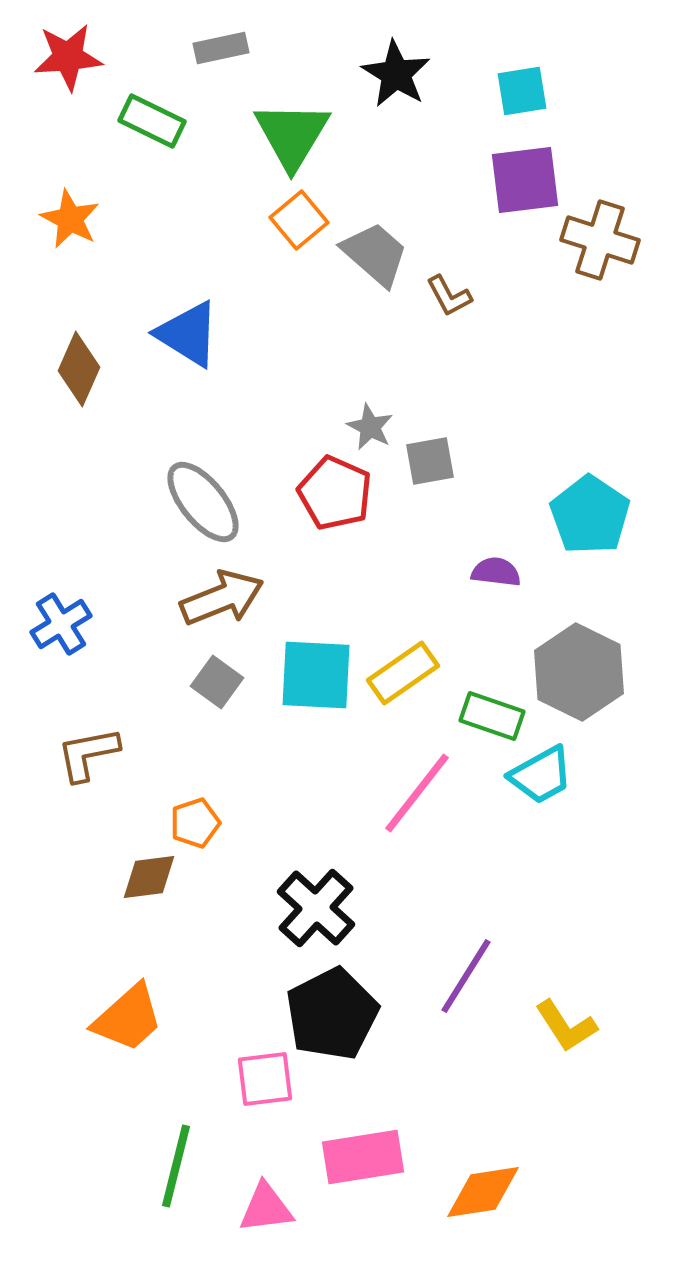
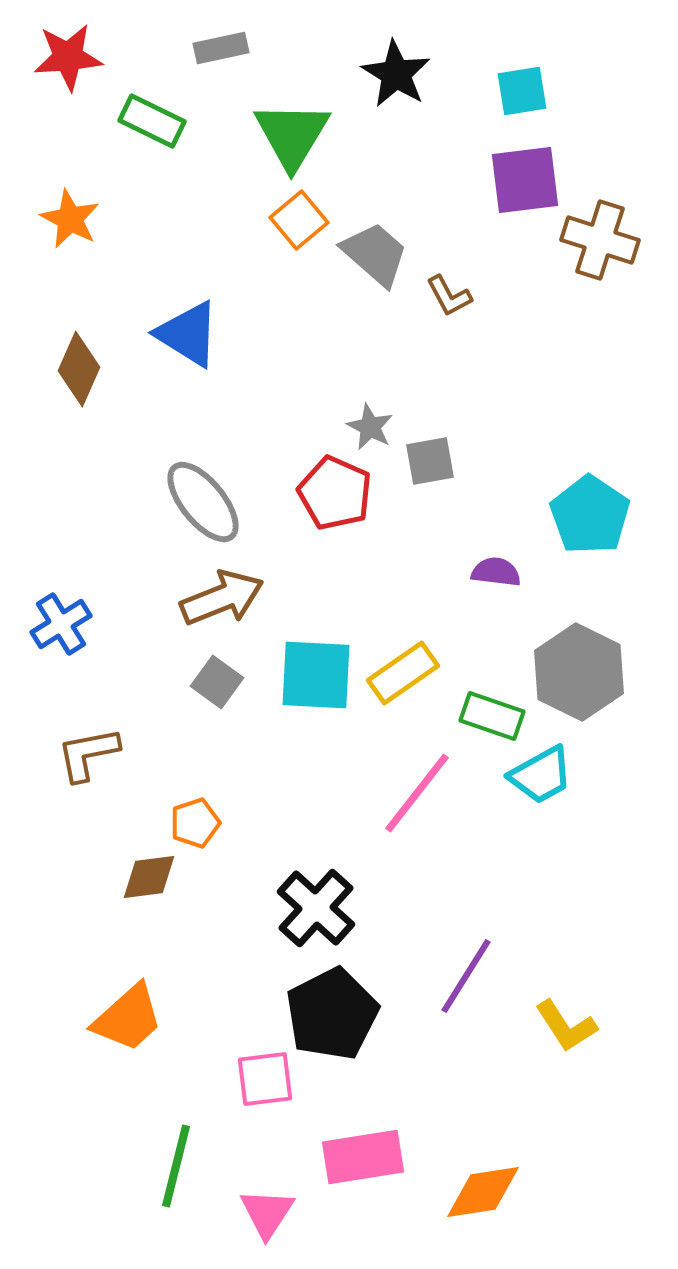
pink triangle at (266, 1208): moved 1 px right, 5 px down; rotated 50 degrees counterclockwise
